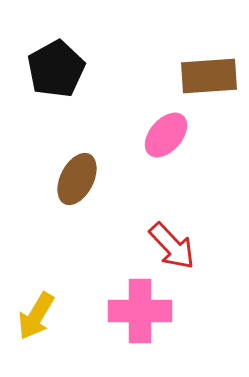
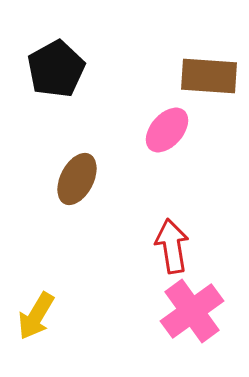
brown rectangle: rotated 8 degrees clockwise
pink ellipse: moved 1 px right, 5 px up
red arrow: rotated 146 degrees counterclockwise
pink cross: moved 52 px right; rotated 36 degrees counterclockwise
